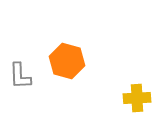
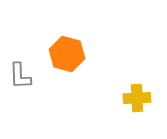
orange hexagon: moved 7 px up
